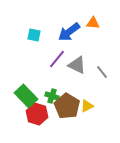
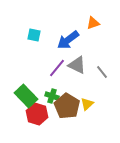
orange triangle: rotated 24 degrees counterclockwise
blue arrow: moved 1 px left, 8 px down
purple line: moved 9 px down
yellow triangle: moved 2 px up; rotated 16 degrees counterclockwise
